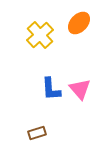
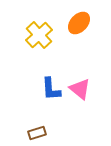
yellow cross: moved 1 px left
pink triangle: rotated 10 degrees counterclockwise
